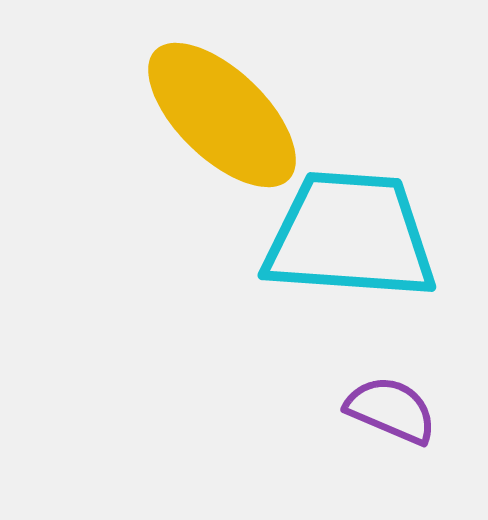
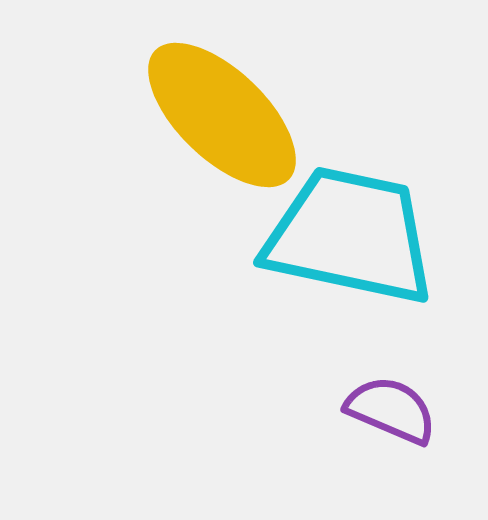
cyan trapezoid: rotated 8 degrees clockwise
